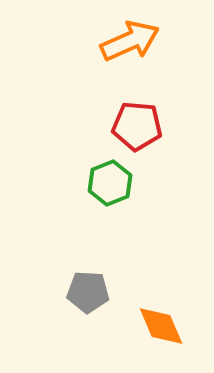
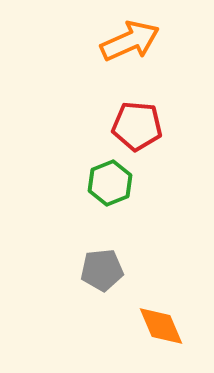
gray pentagon: moved 14 px right, 22 px up; rotated 9 degrees counterclockwise
